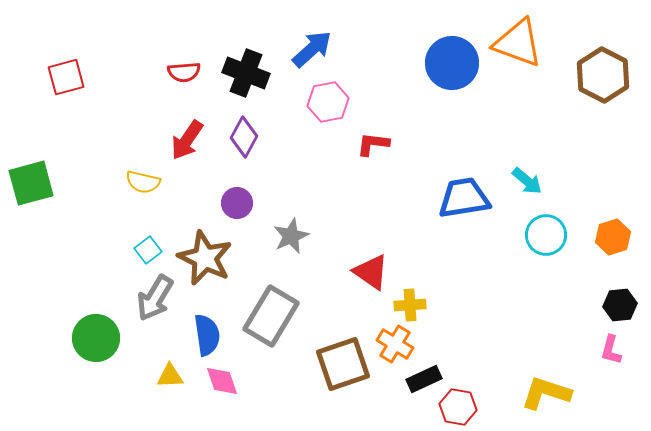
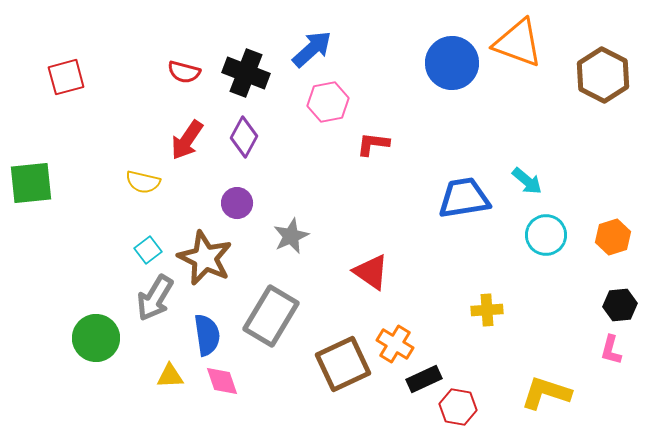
red semicircle: rotated 20 degrees clockwise
green square: rotated 9 degrees clockwise
yellow cross: moved 77 px right, 5 px down
brown square: rotated 6 degrees counterclockwise
